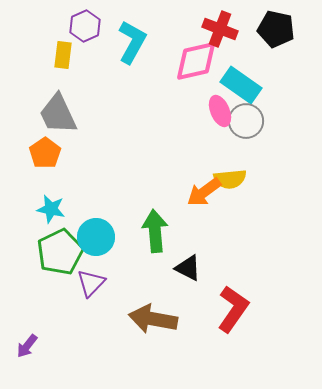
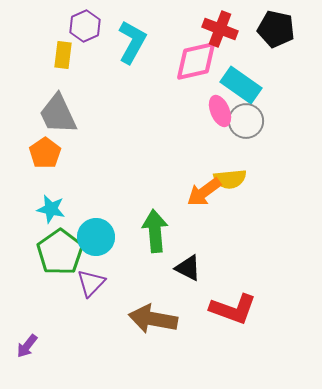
green pentagon: rotated 9 degrees counterclockwise
red L-shape: rotated 75 degrees clockwise
